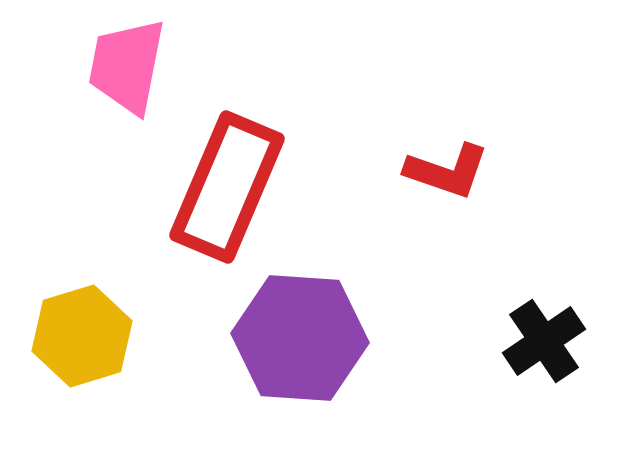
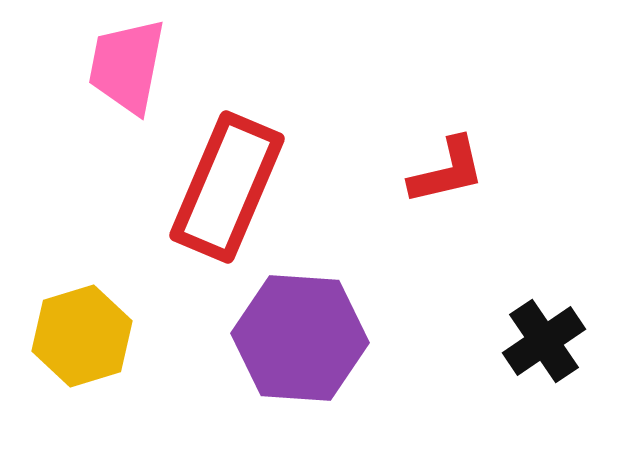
red L-shape: rotated 32 degrees counterclockwise
